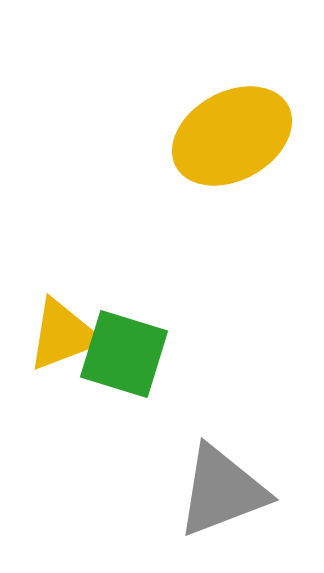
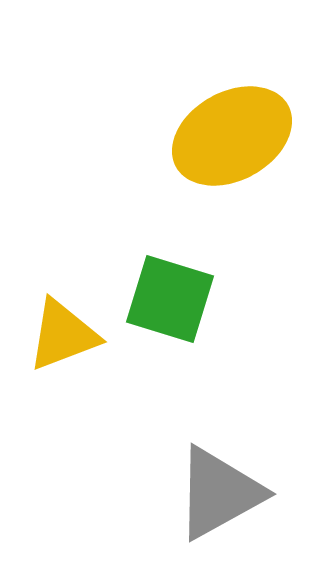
green square: moved 46 px right, 55 px up
gray triangle: moved 3 px left, 2 px down; rotated 8 degrees counterclockwise
